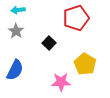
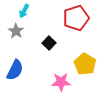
cyan arrow: moved 6 px right, 1 px down; rotated 56 degrees counterclockwise
